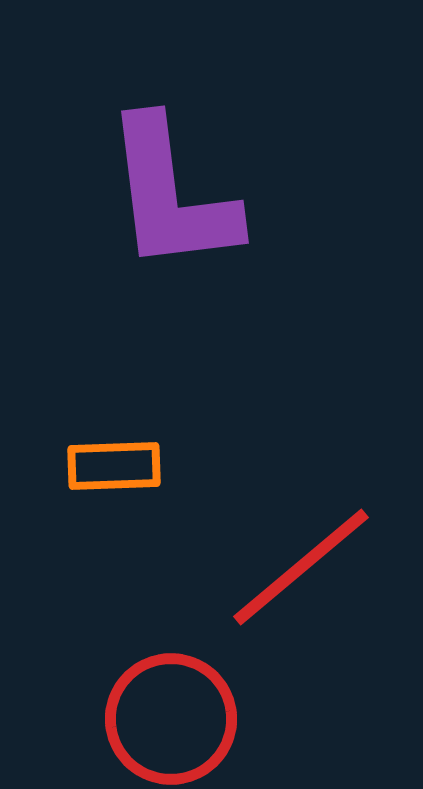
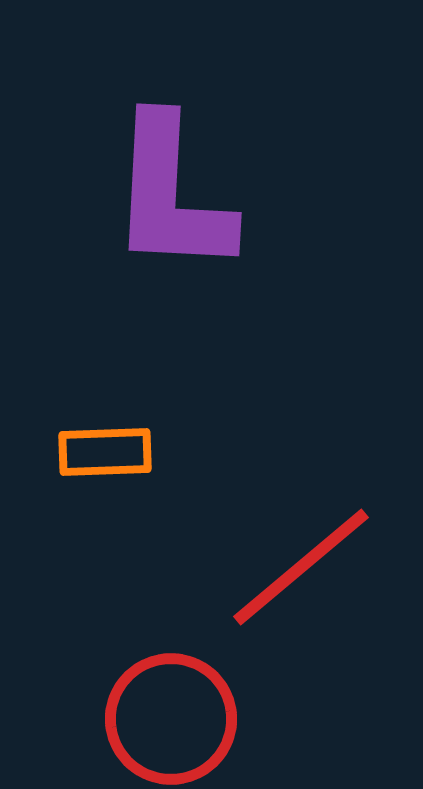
purple L-shape: rotated 10 degrees clockwise
orange rectangle: moved 9 px left, 14 px up
